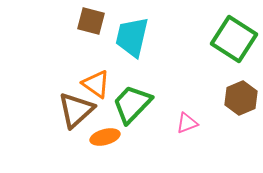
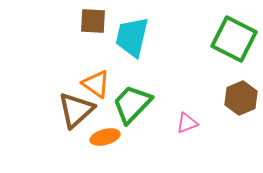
brown square: moved 2 px right; rotated 12 degrees counterclockwise
green square: rotated 6 degrees counterclockwise
